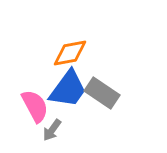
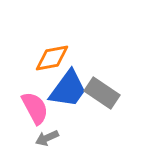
orange diamond: moved 18 px left, 5 px down
pink semicircle: moved 2 px down
gray arrow: moved 5 px left, 8 px down; rotated 30 degrees clockwise
